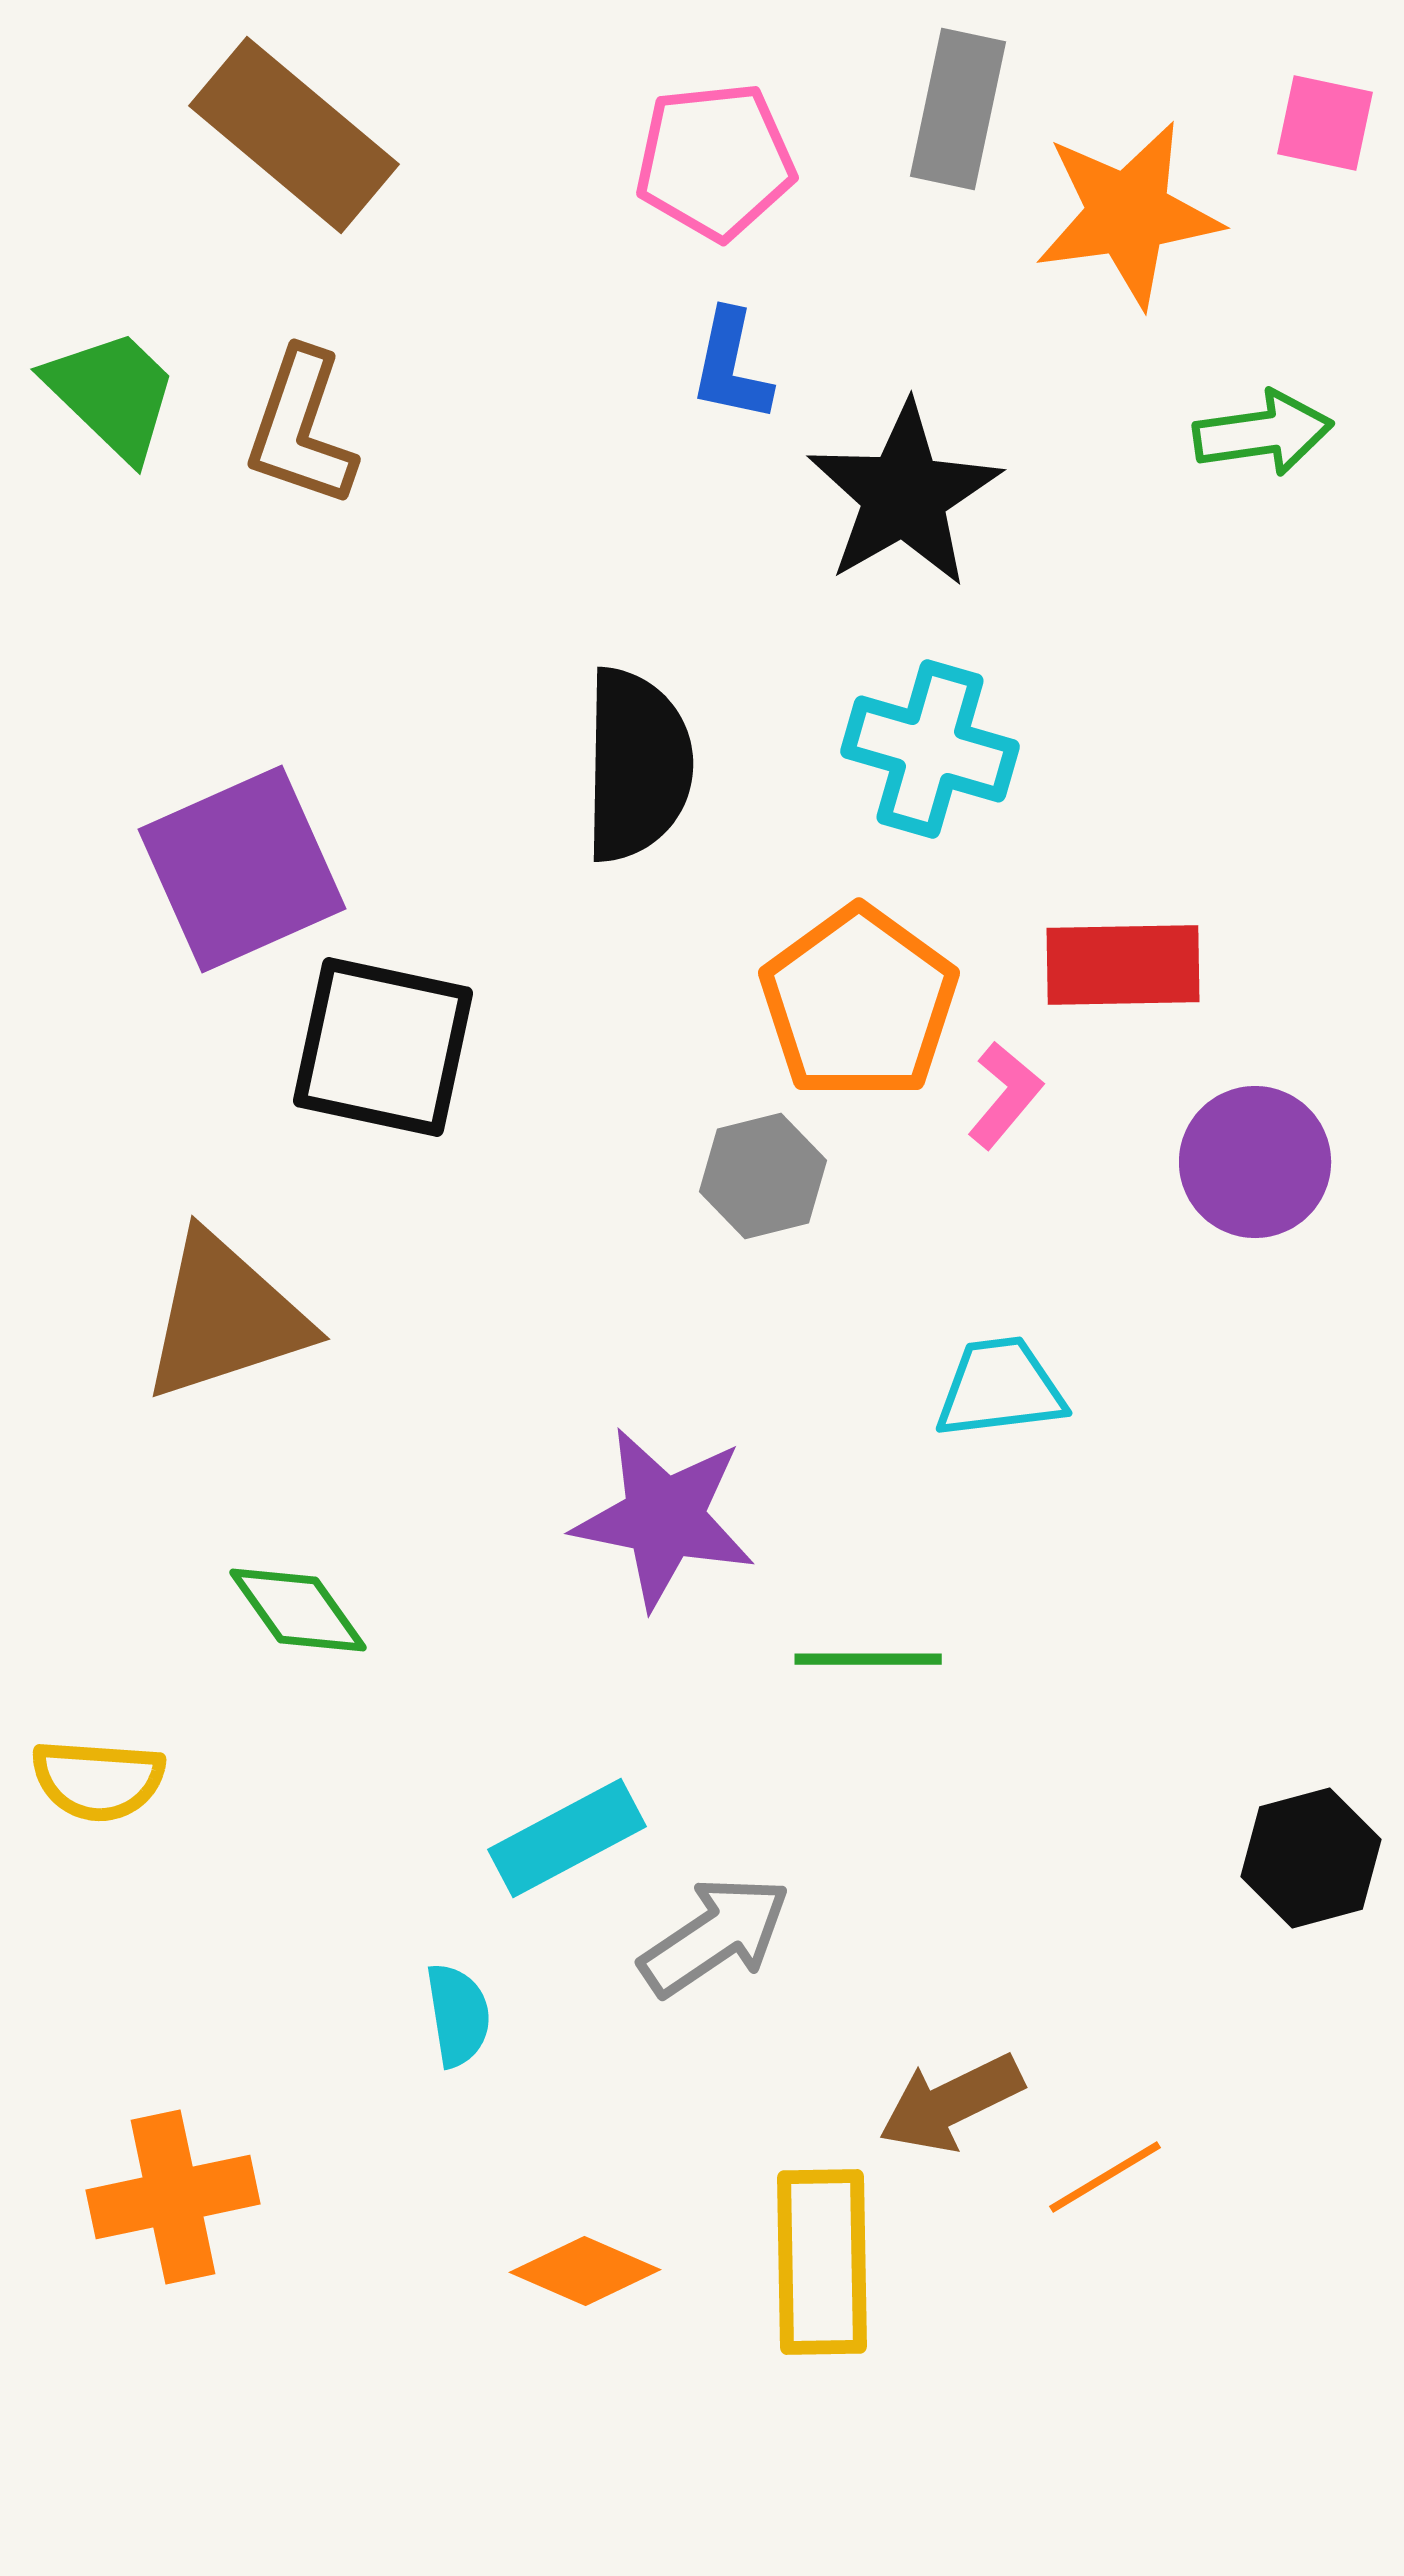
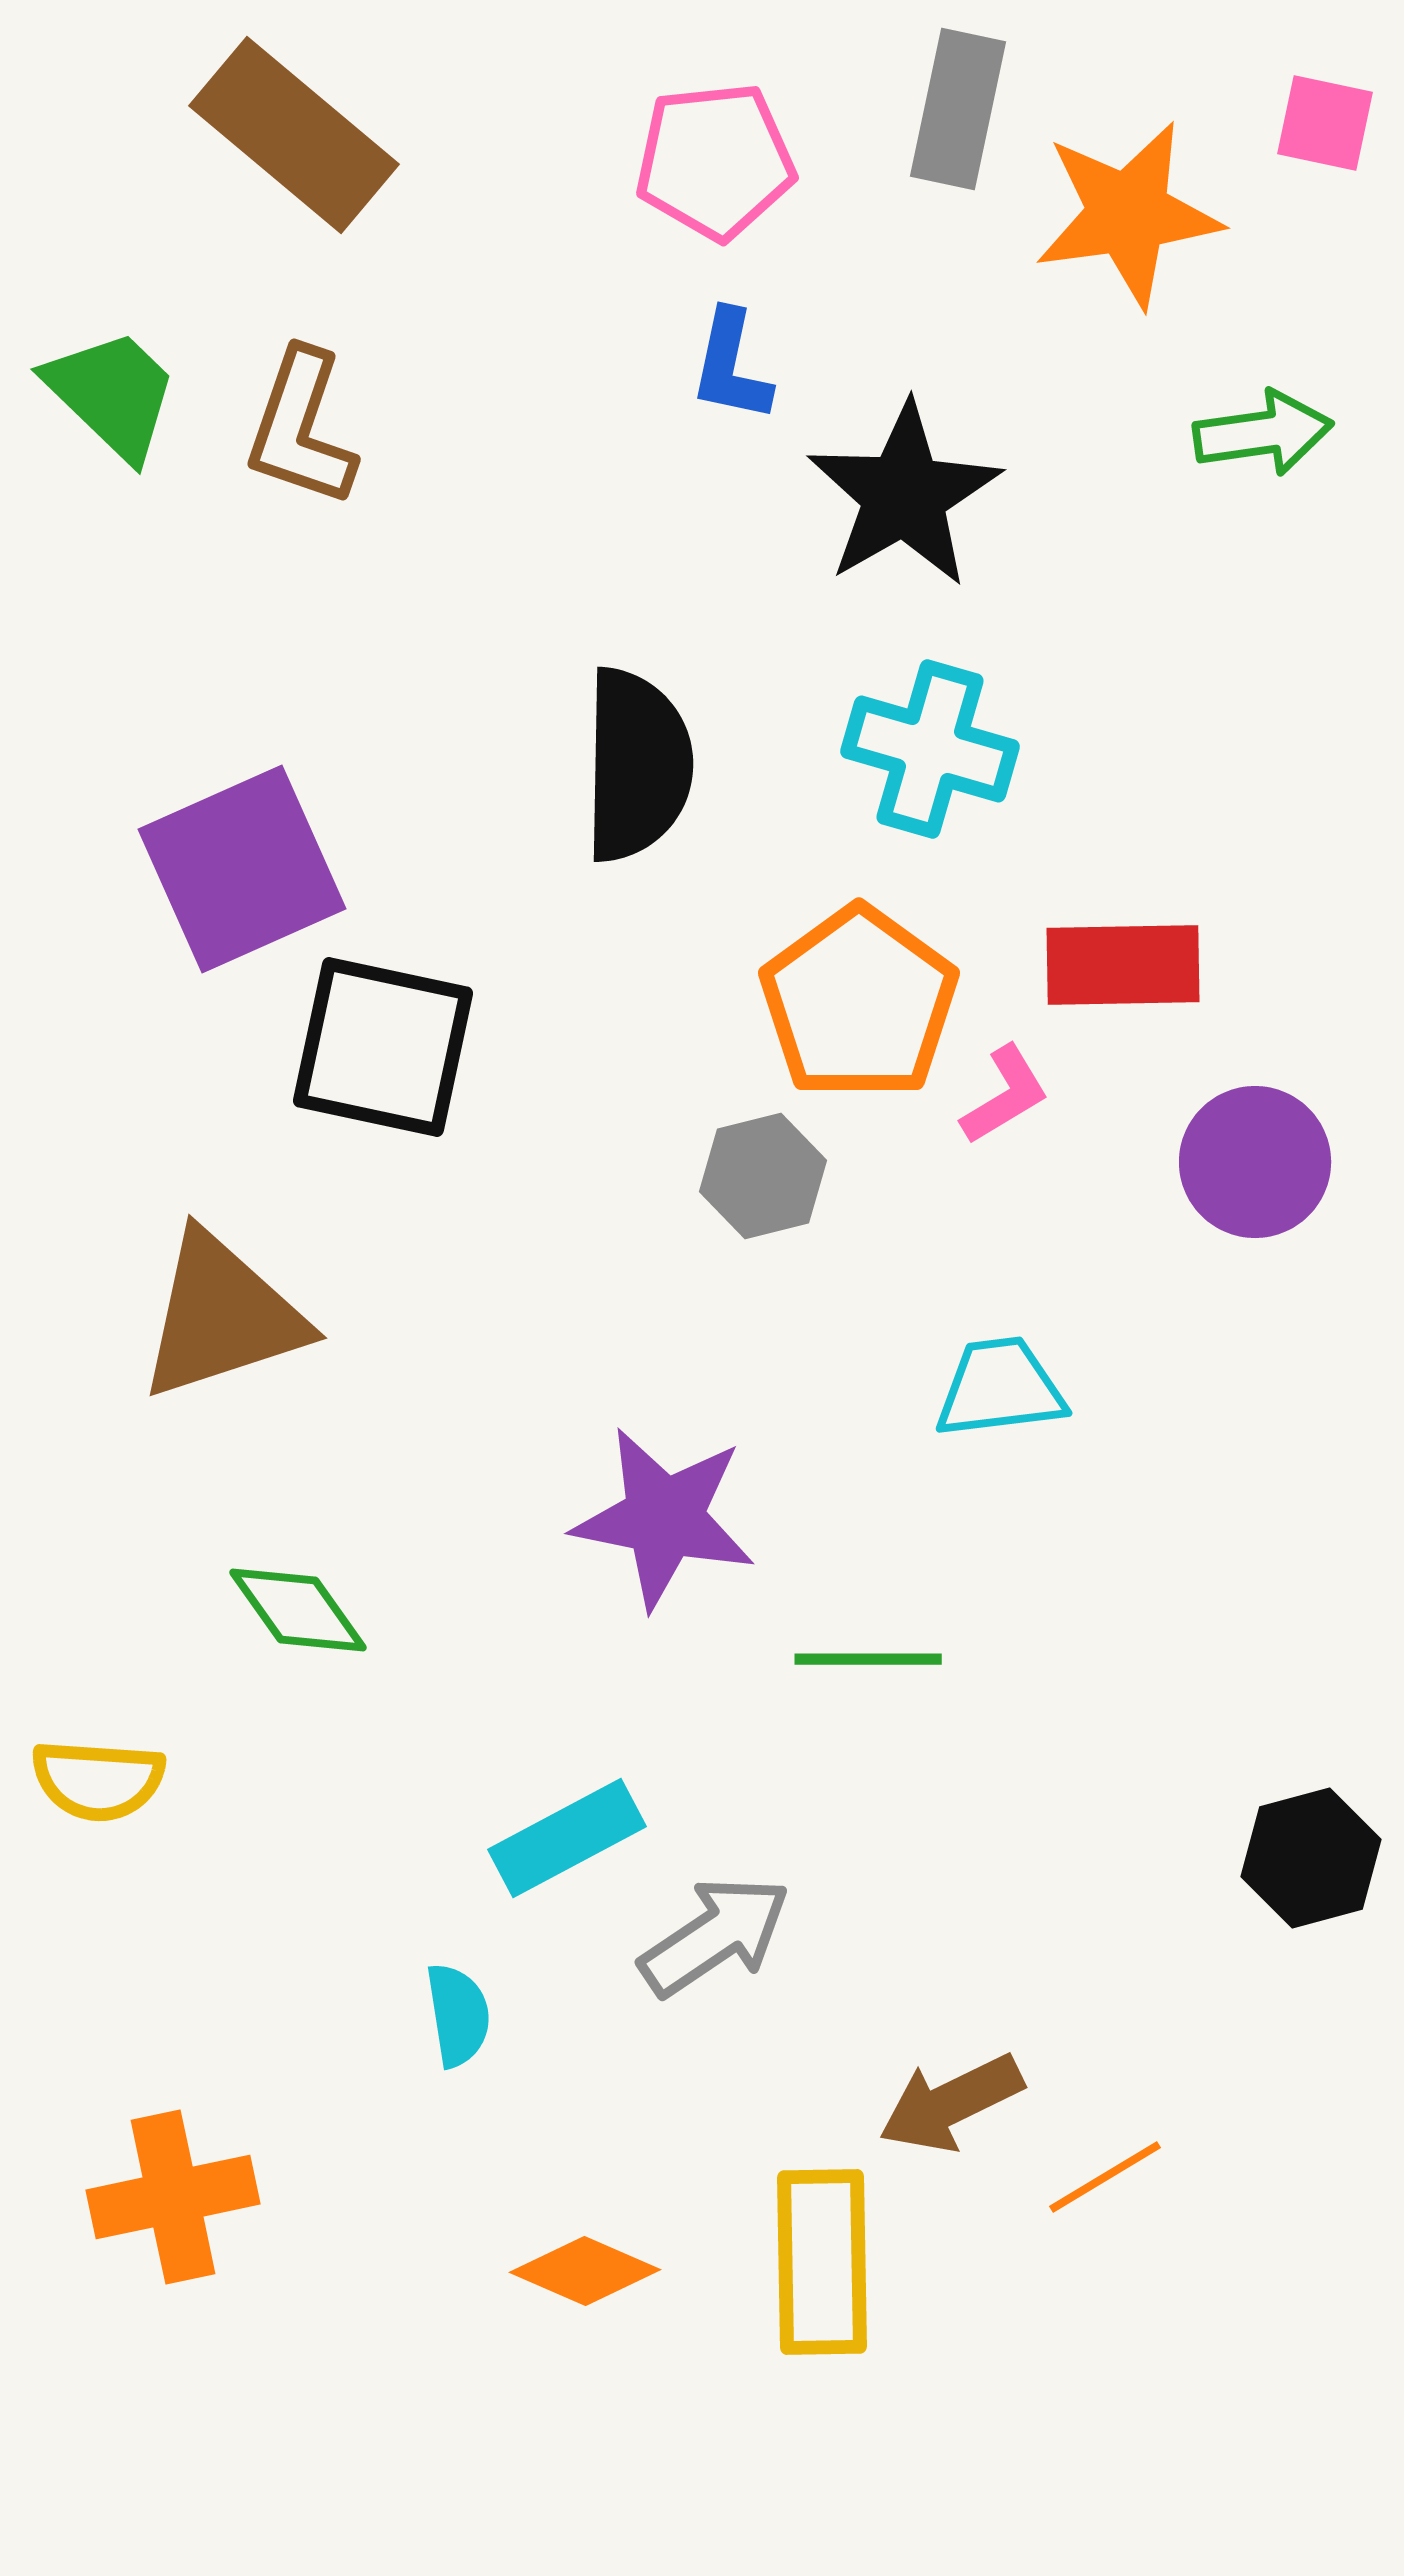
pink L-shape: rotated 19 degrees clockwise
brown triangle: moved 3 px left, 1 px up
